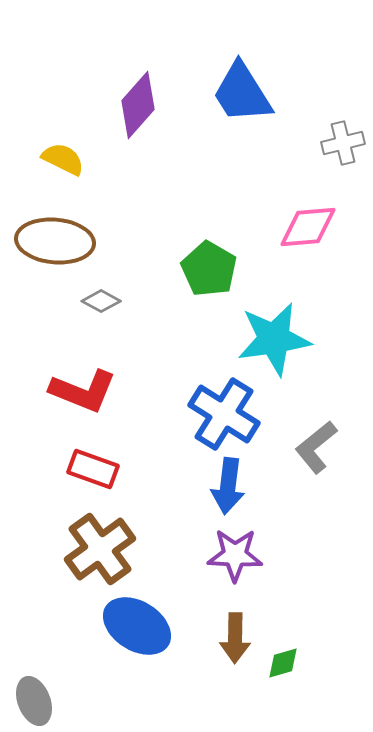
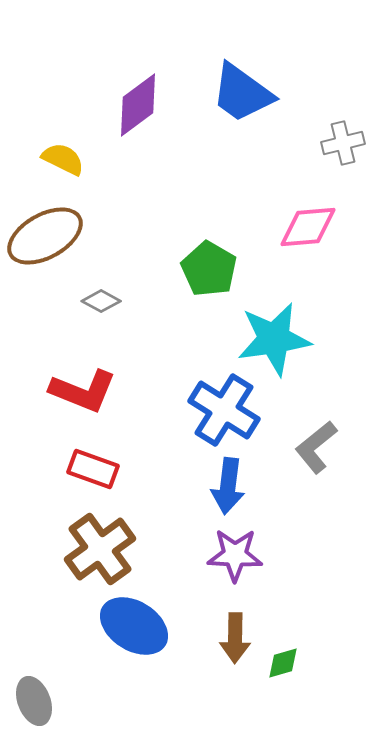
blue trapezoid: rotated 22 degrees counterclockwise
purple diamond: rotated 12 degrees clockwise
brown ellipse: moved 10 px left, 5 px up; rotated 34 degrees counterclockwise
blue cross: moved 4 px up
blue ellipse: moved 3 px left
